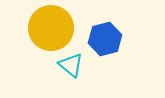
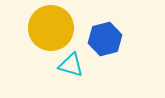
cyan triangle: rotated 24 degrees counterclockwise
